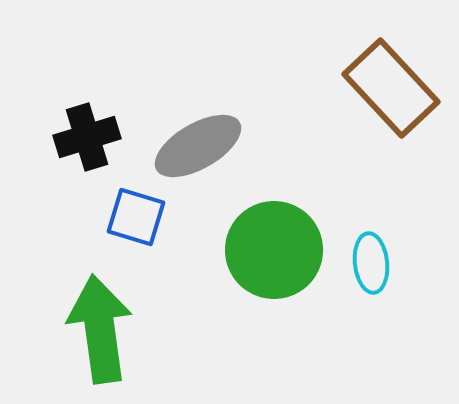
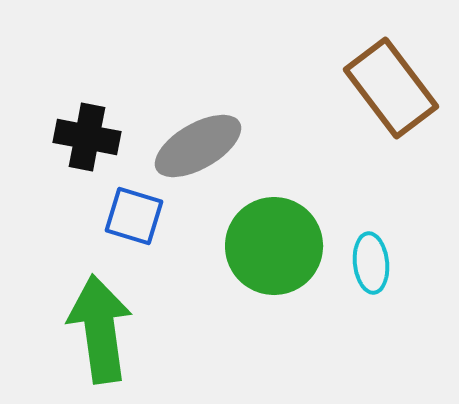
brown rectangle: rotated 6 degrees clockwise
black cross: rotated 28 degrees clockwise
blue square: moved 2 px left, 1 px up
green circle: moved 4 px up
